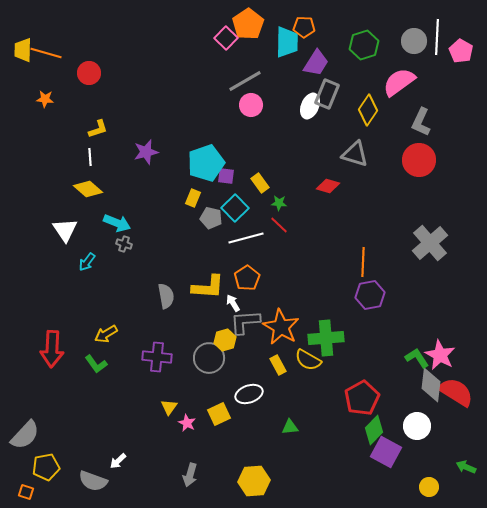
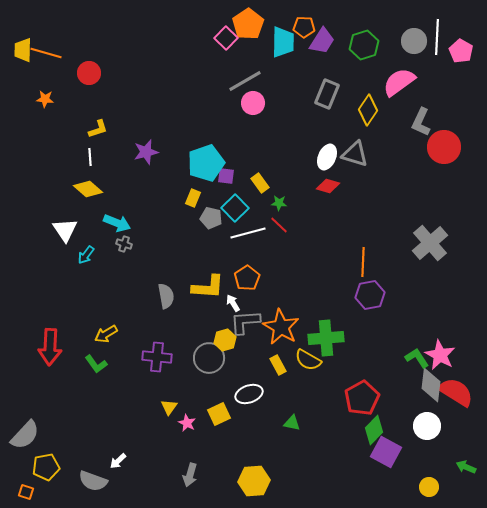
cyan trapezoid at (287, 42): moved 4 px left
purple trapezoid at (316, 63): moved 6 px right, 22 px up
pink circle at (251, 105): moved 2 px right, 2 px up
white ellipse at (310, 106): moved 17 px right, 51 px down
red circle at (419, 160): moved 25 px right, 13 px up
white line at (246, 238): moved 2 px right, 5 px up
cyan arrow at (87, 262): moved 1 px left, 7 px up
red arrow at (52, 349): moved 2 px left, 2 px up
white circle at (417, 426): moved 10 px right
green triangle at (290, 427): moved 2 px right, 4 px up; rotated 18 degrees clockwise
